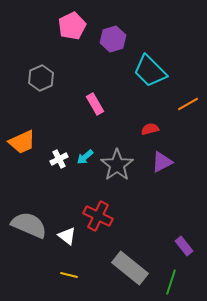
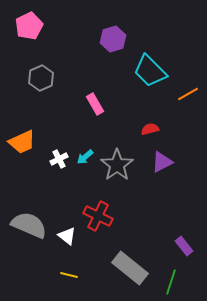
pink pentagon: moved 43 px left
orange line: moved 10 px up
